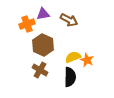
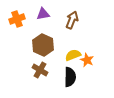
brown arrow: moved 3 px right; rotated 96 degrees counterclockwise
orange cross: moved 10 px left, 5 px up
yellow semicircle: moved 2 px up
